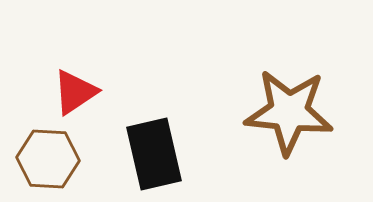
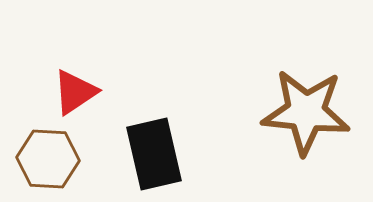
brown star: moved 17 px right
